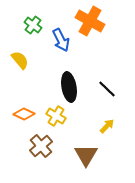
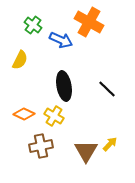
orange cross: moved 1 px left, 1 px down
blue arrow: rotated 40 degrees counterclockwise
yellow semicircle: rotated 66 degrees clockwise
black ellipse: moved 5 px left, 1 px up
yellow cross: moved 2 px left
yellow arrow: moved 3 px right, 18 px down
brown cross: rotated 30 degrees clockwise
brown triangle: moved 4 px up
